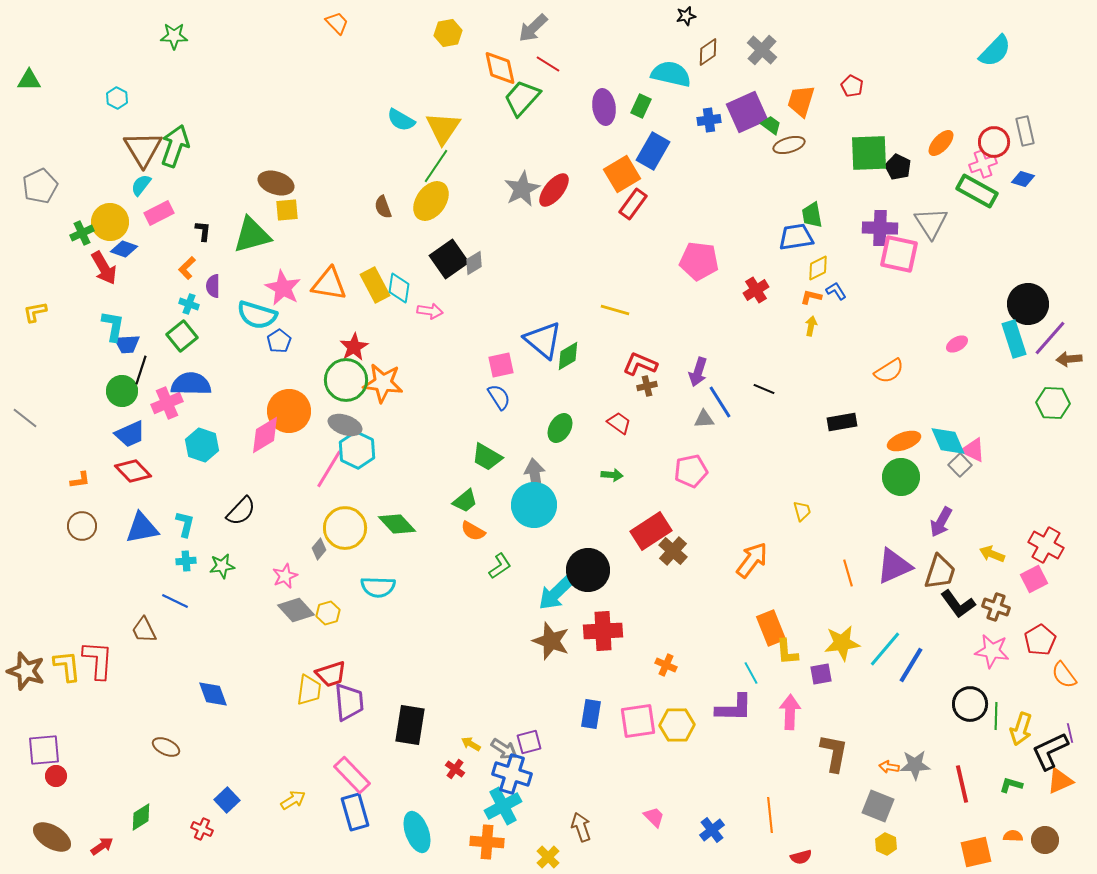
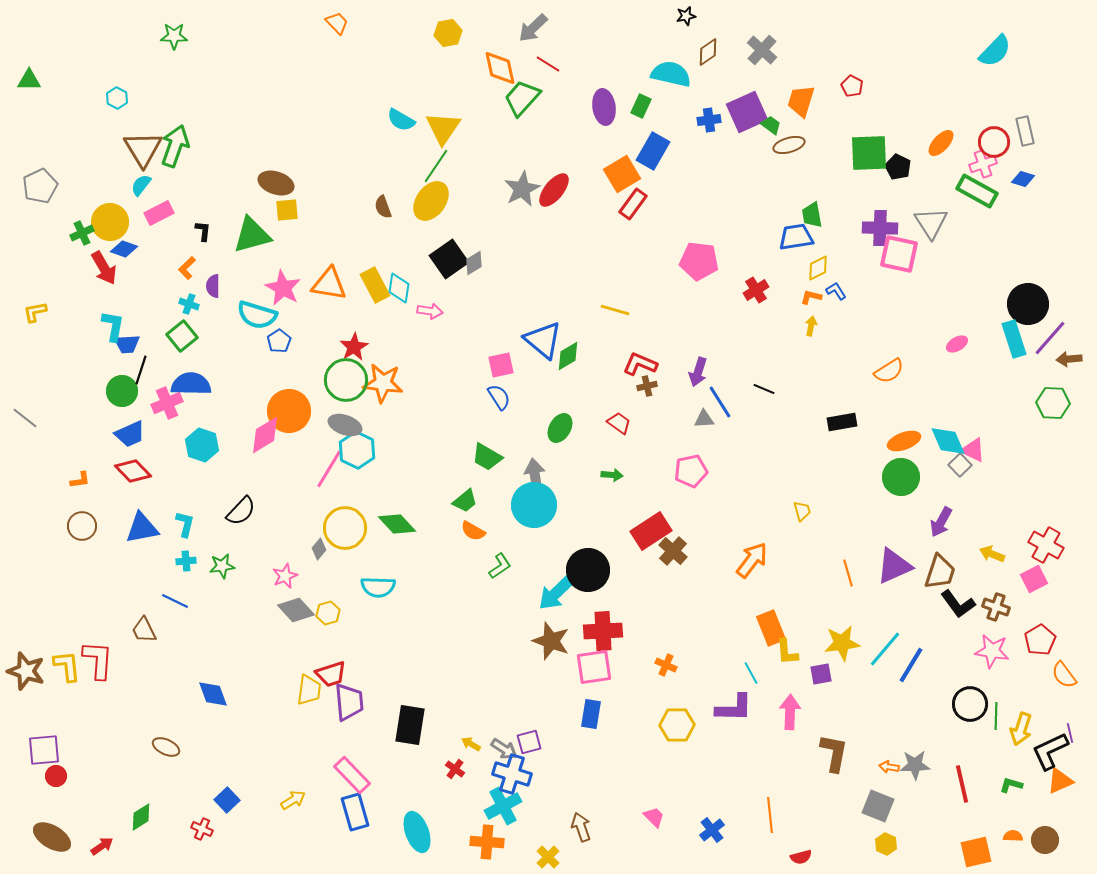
pink square at (638, 721): moved 44 px left, 54 px up
